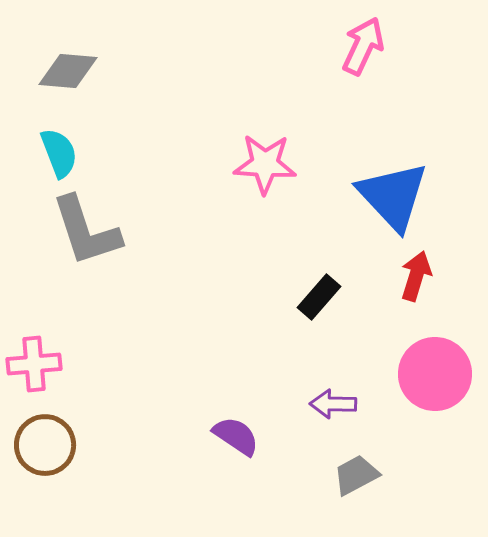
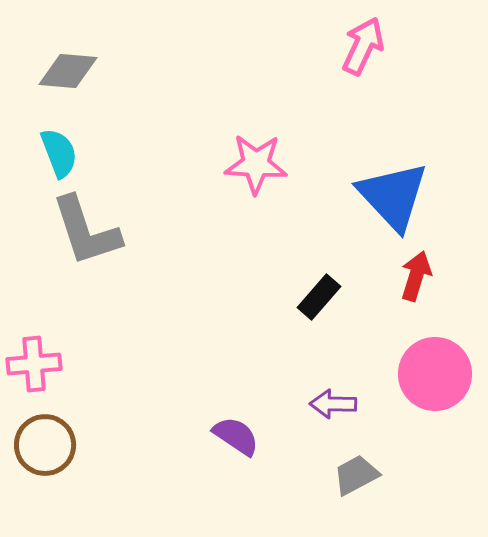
pink star: moved 9 px left
